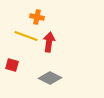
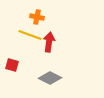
yellow line: moved 4 px right, 1 px up
